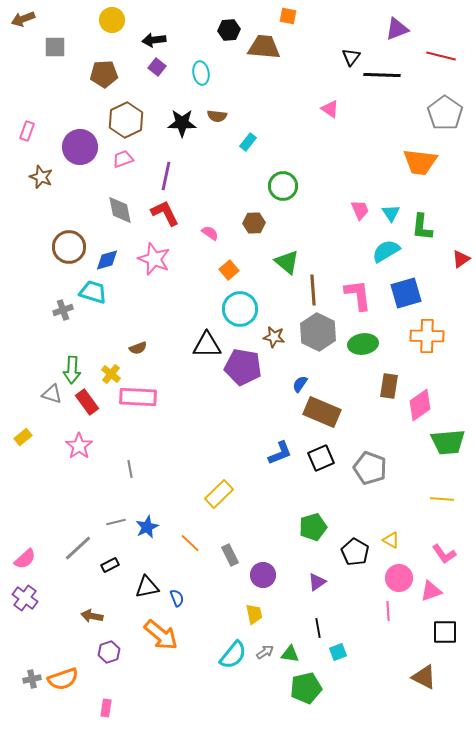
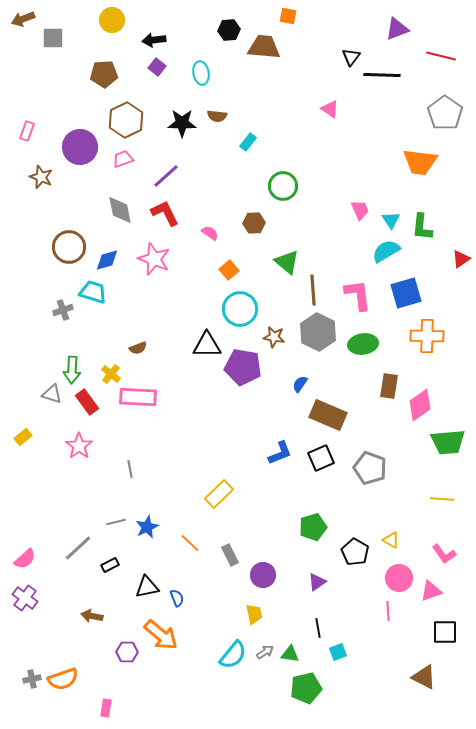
gray square at (55, 47): moved 2 px left, 9 px up
purple line at (166, 176): rotated 36 degrees clockwise
cyan triangle at (391, 213): moved 7 px down
brown rectangle at (322, 412): moved 6 px right, 3 px down
purple hexagon at (109, 652): moved 18 px right; rotated 20 degrees clockwise
